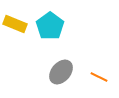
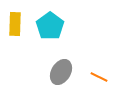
yellow rectangle: rotated 70 degrees clockwise
gray ellipse: rotated 10 degrees counterclockwise
